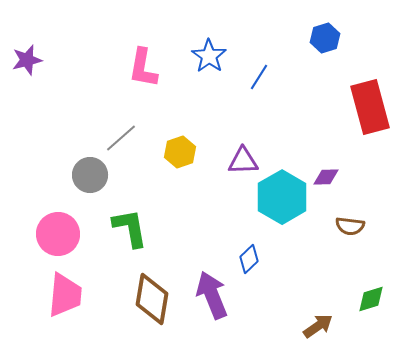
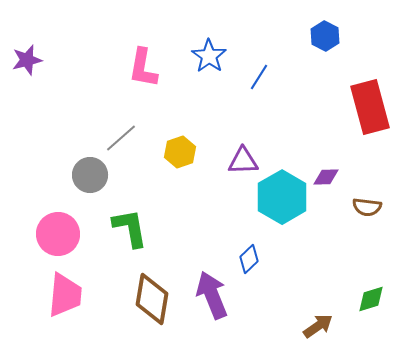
blue hexagon: moved 2 px up; rotated 16 degrees counterclockwise
brown semicircle: moved 17 px right, 19 px up
